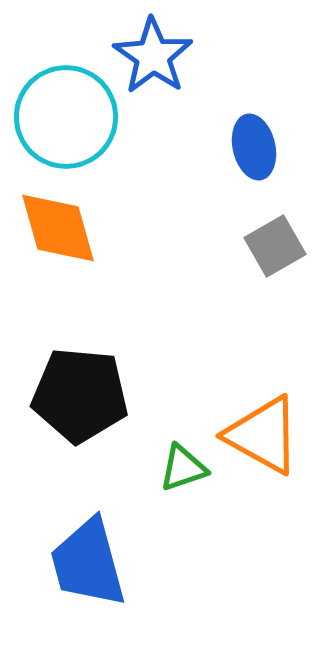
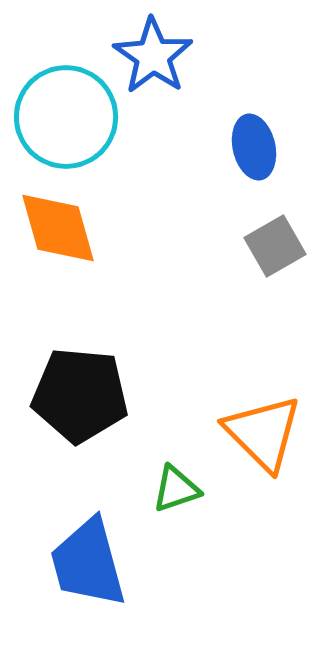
orange triangle: moved 2 px up; rotated 16 degrees clockwise
green triangle: moved 7 px left, 21 px down
